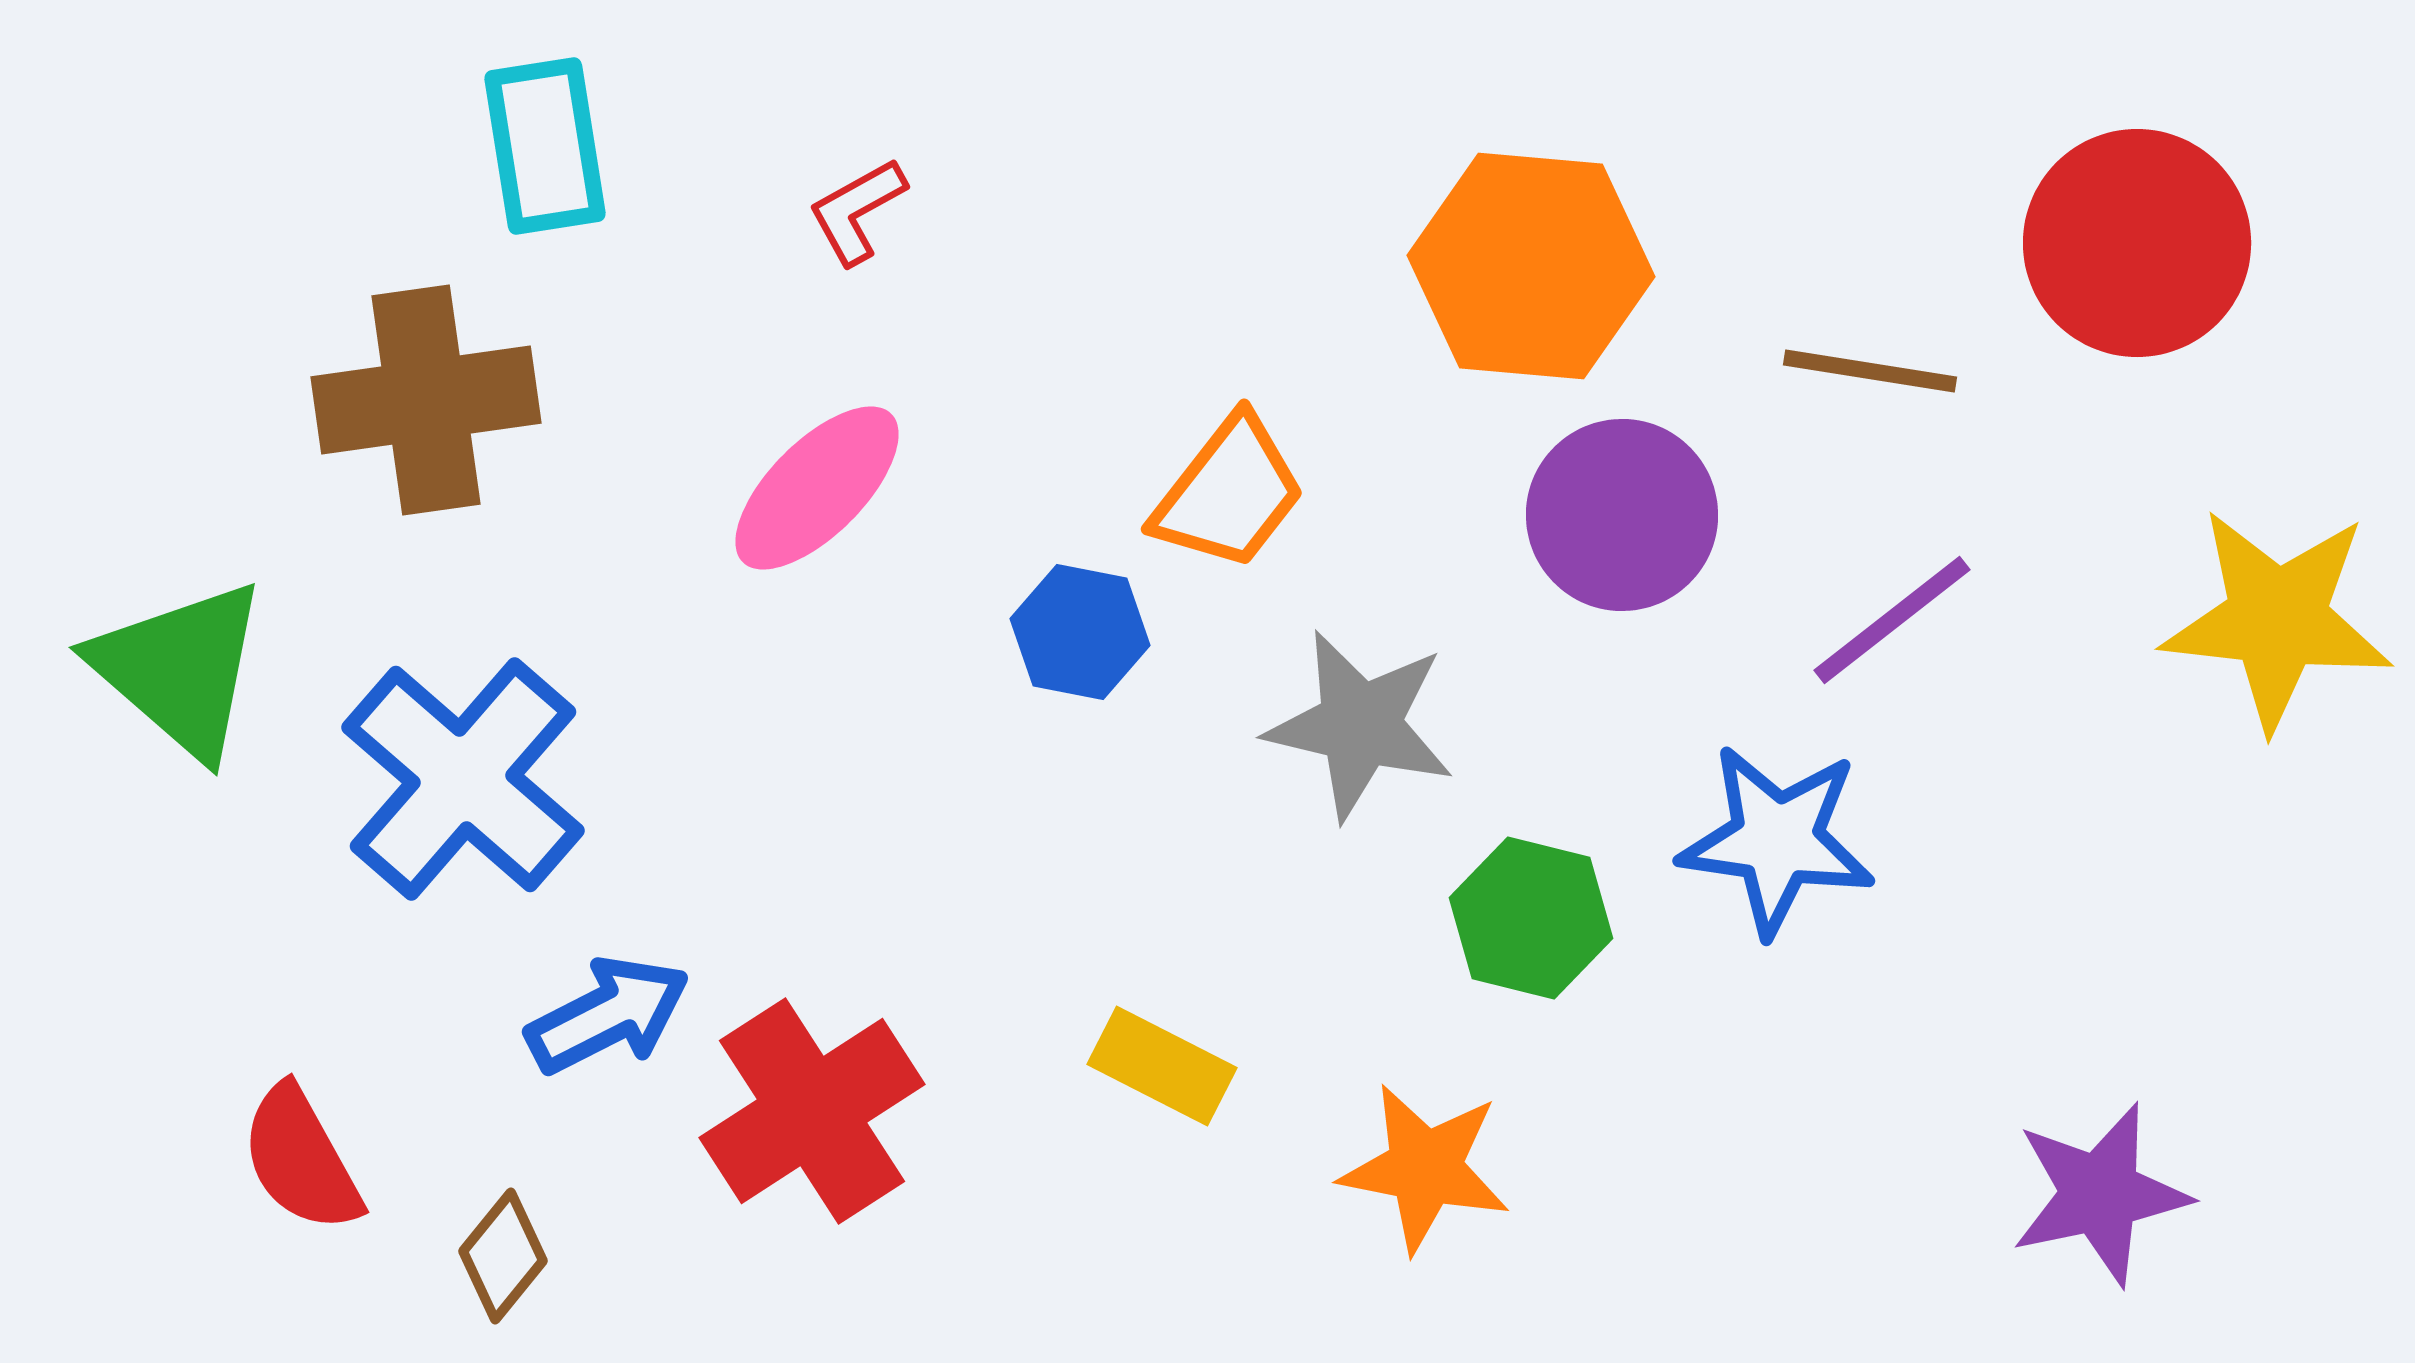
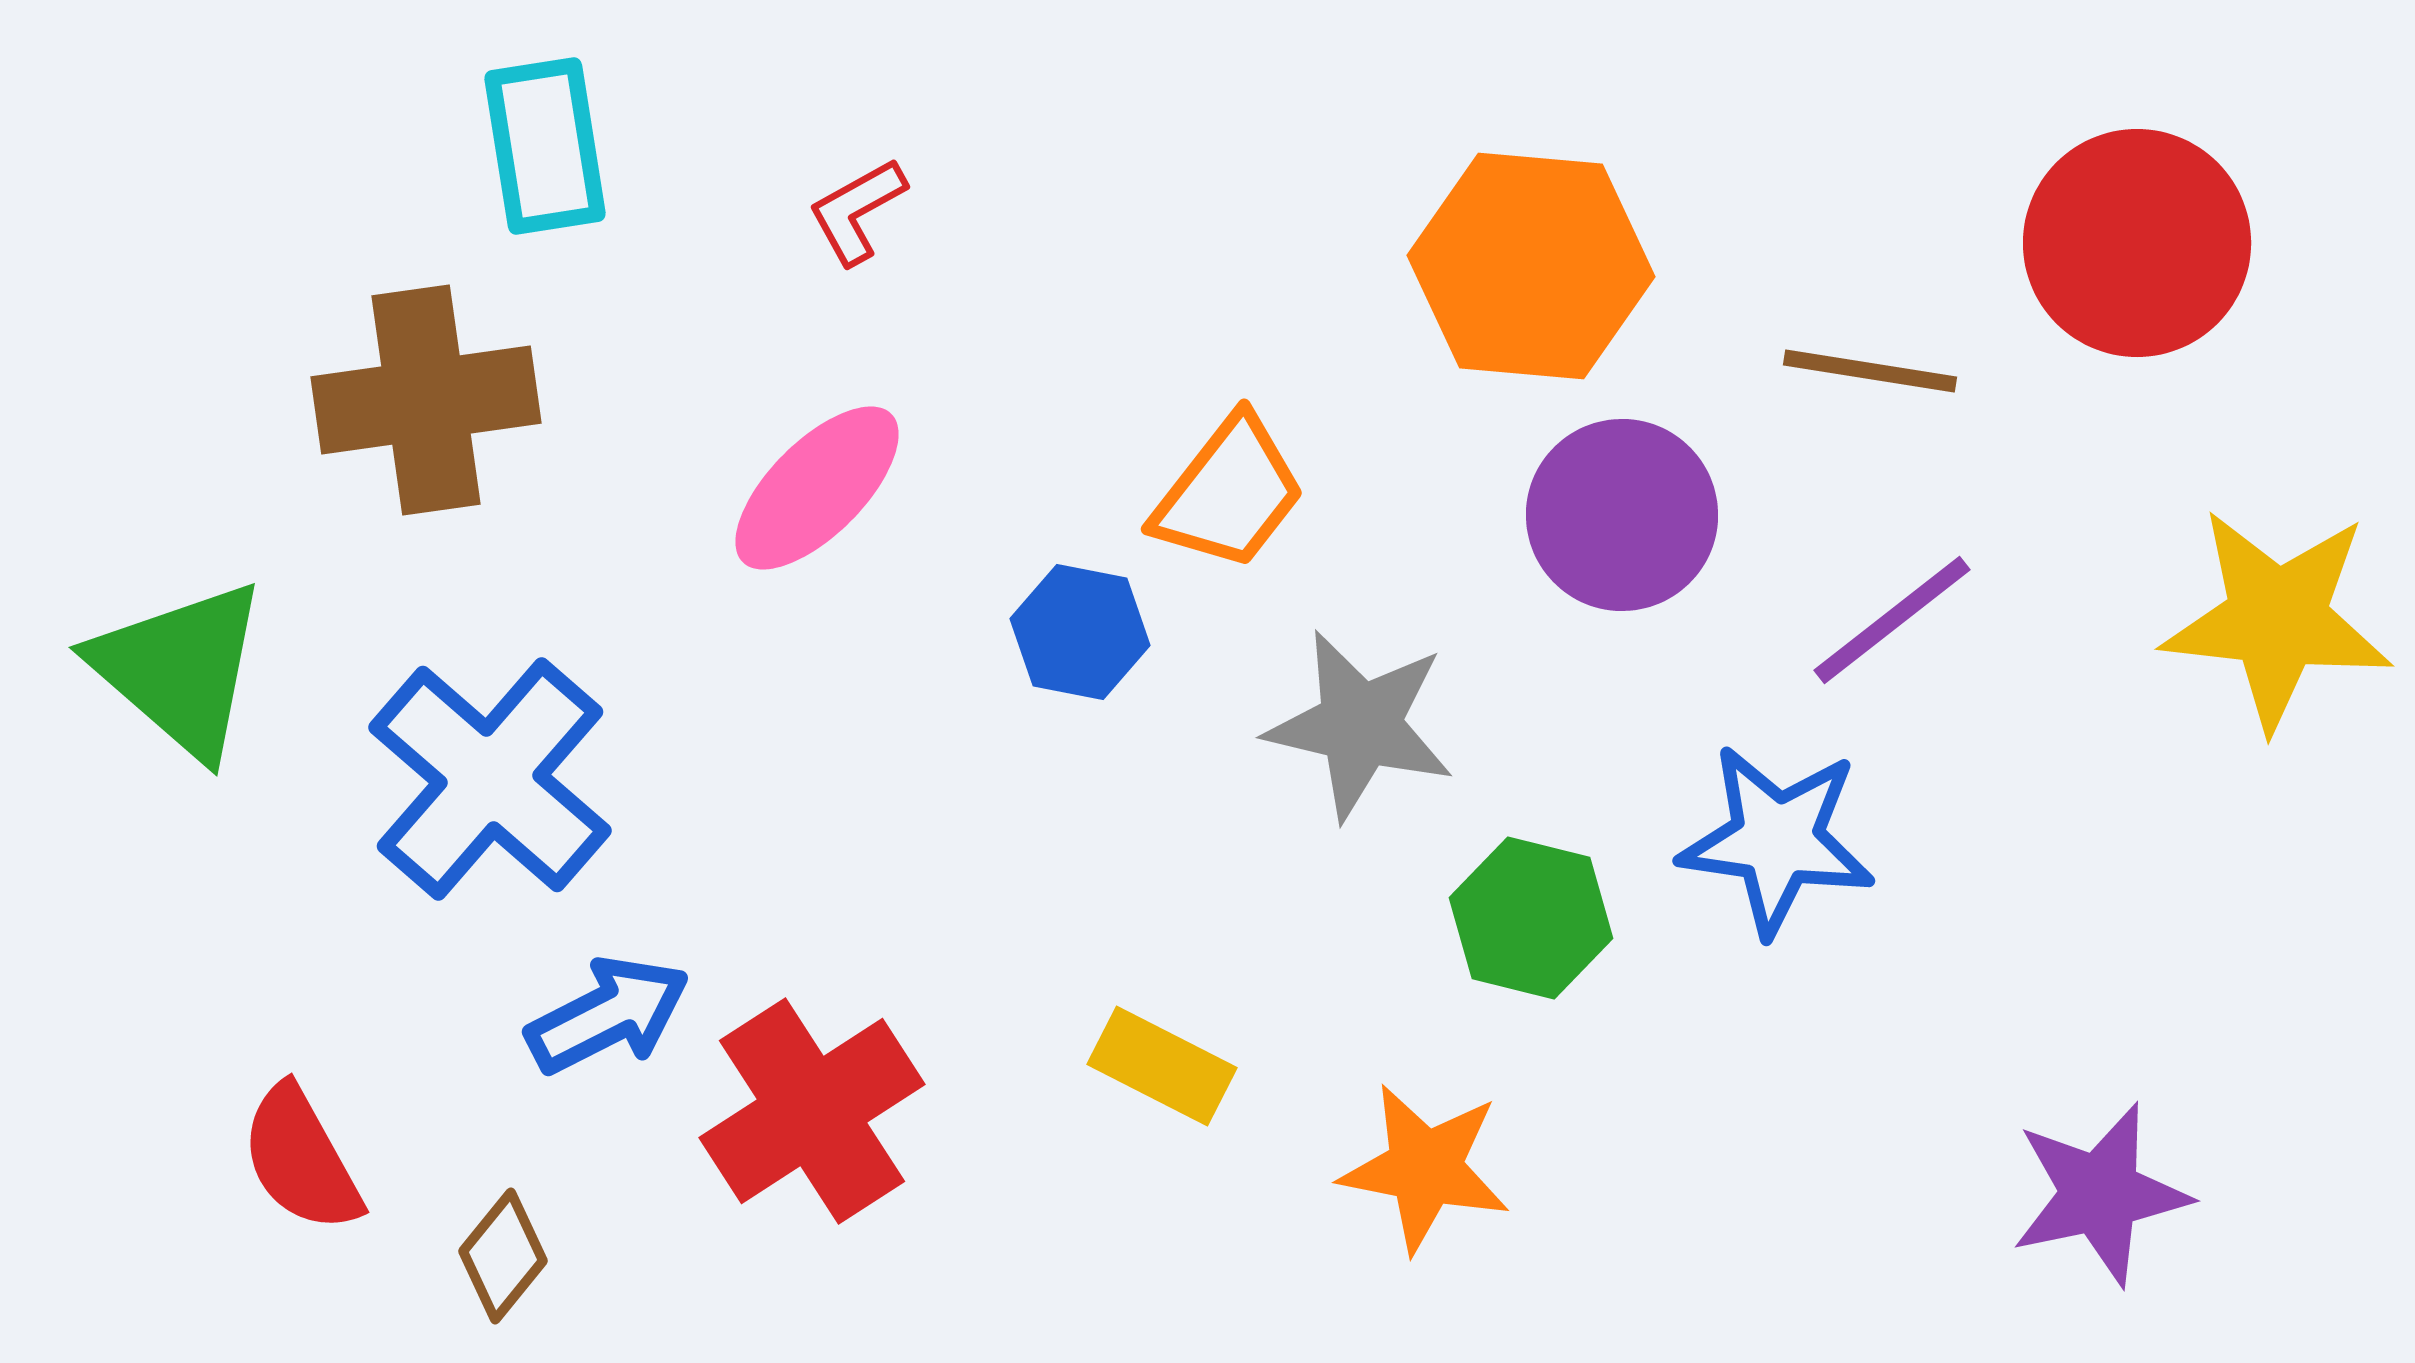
blue cross: moved 27 px right
